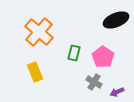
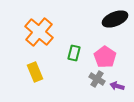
black ellipse: moved 1 px left, 1 px up
pink pentagon: moved 2 px right
gray cross: moved 3 px right, 3 px up
purple arrow: moved 6 px up; rotated 40 degrees clockwise
